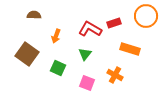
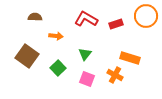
brown semicircle: moved 1 px right, 2 px down
red rectangle: moved 2 px right, 1 px down
red L-shape: moved 4 px left, 10 px up
orange arrow: rotated 104 degrees counterclockwise
orange rectangle: moved 9 px down
brown square: moved 2 px down
green square: rotated 21 degrees clockwise
pink square: moved 4 px up
